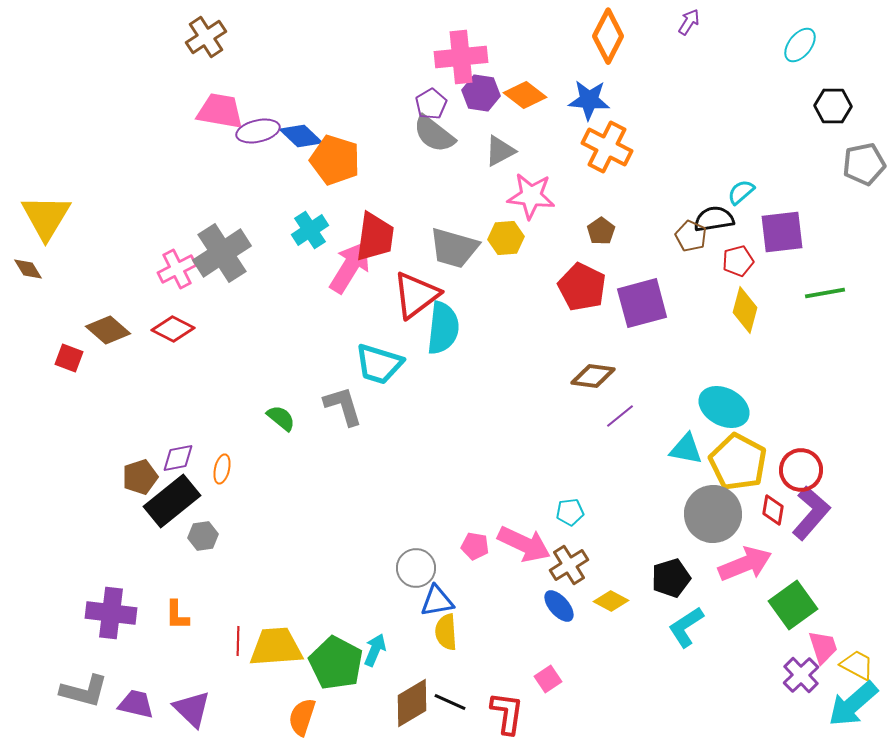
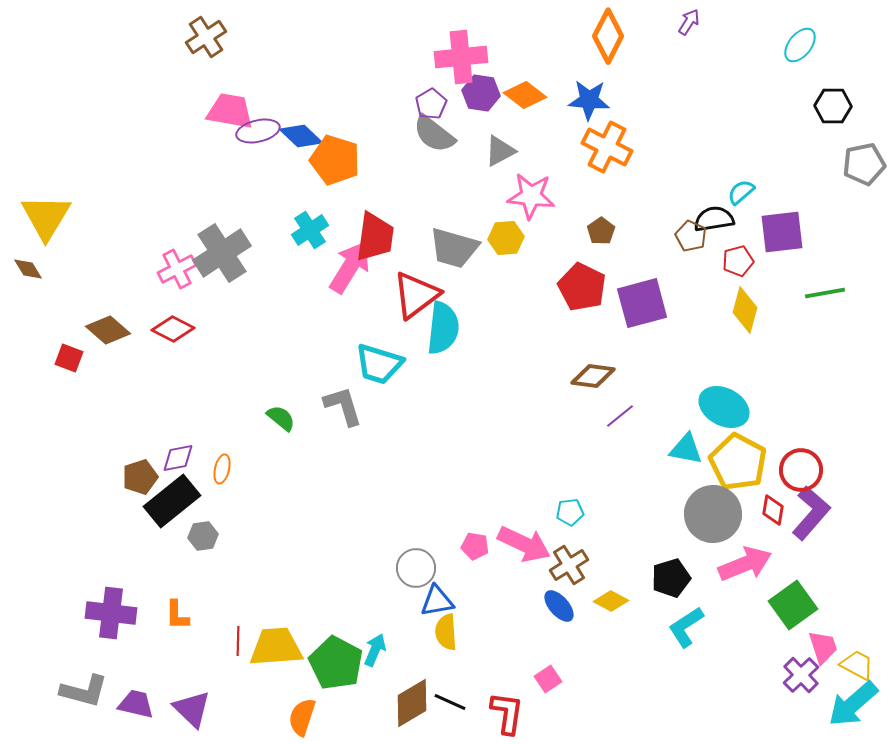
pink trapezoid at (220, 111): moved 10 px right
